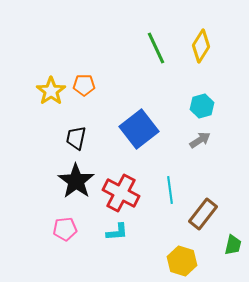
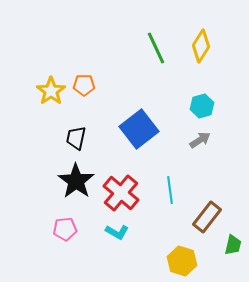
red cross: rotated 12 degrees clockwise
brown rectangle: moved 4 px right, 3 px down
cyan L-shape: rotated 35 degrees clockwise
